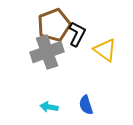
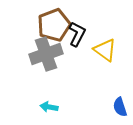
gray cross: moved 1 px left, 2 px down
blue semicircle: moved 34 px right, 2 px down
